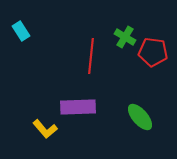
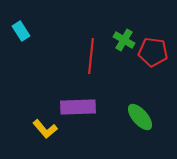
green cross: moved 1 px left, 3 px down
